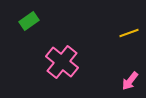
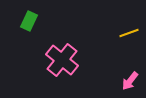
green rectangle: rotated 30 degrees counterclockwise
pink cross: moved 2 px up
